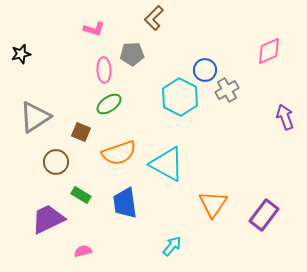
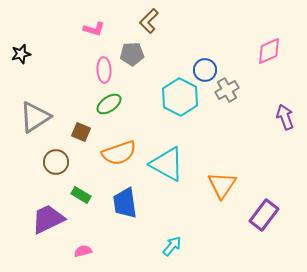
brown L-shape: moved 5 px left, 3 px down
orange triangle: moved 9 px right, 19 px up
